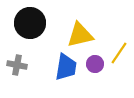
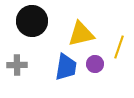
black circle: moved 2 px right, 2 px up
yellow triangle: moved 1 px right, 1 px up
yellow line: moved 6 px up; rotated 15 degrees counterclockwise
gray cross: rotated 12 degrees counterclockwise
